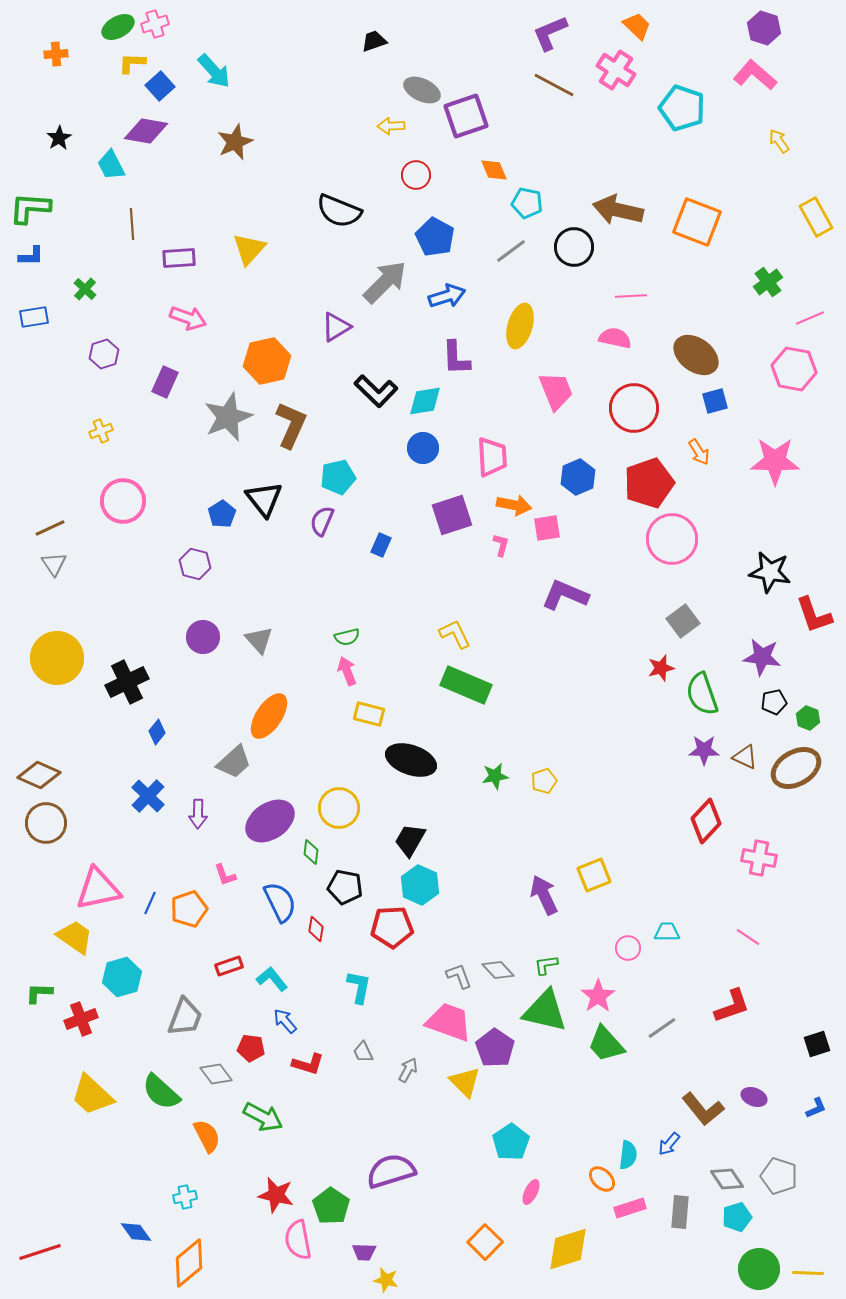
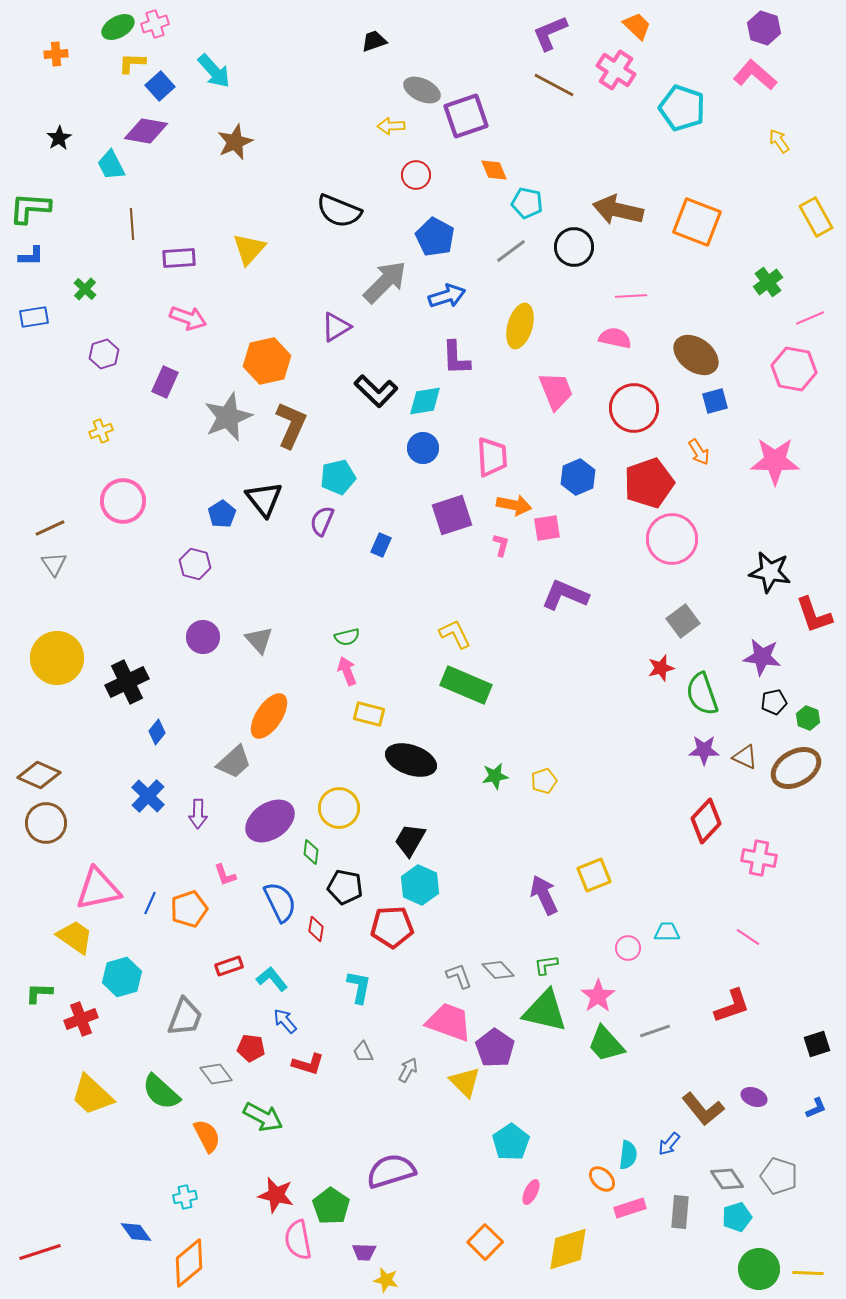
gray line at (662, 1028): moved 7 px left, 3 px down; rotated 16 degrees clockwise
